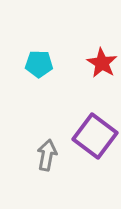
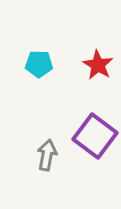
red star: moved 4 px left, 2 px down
